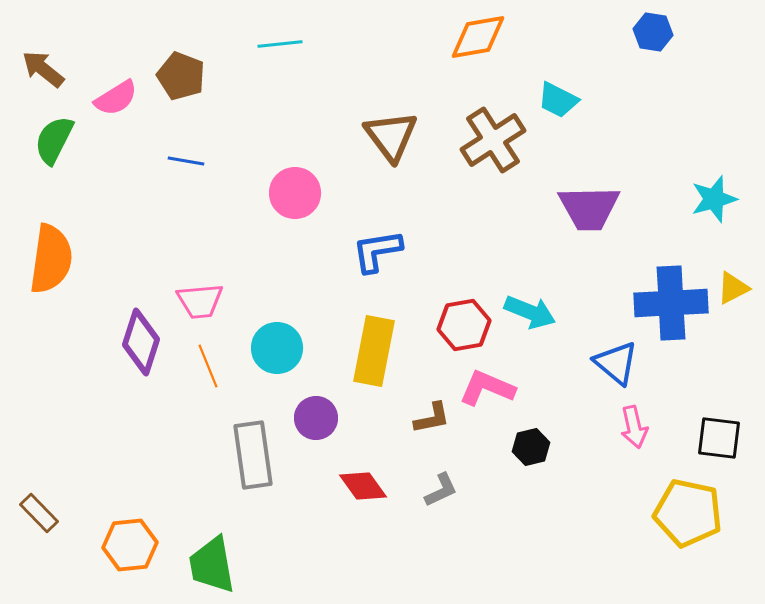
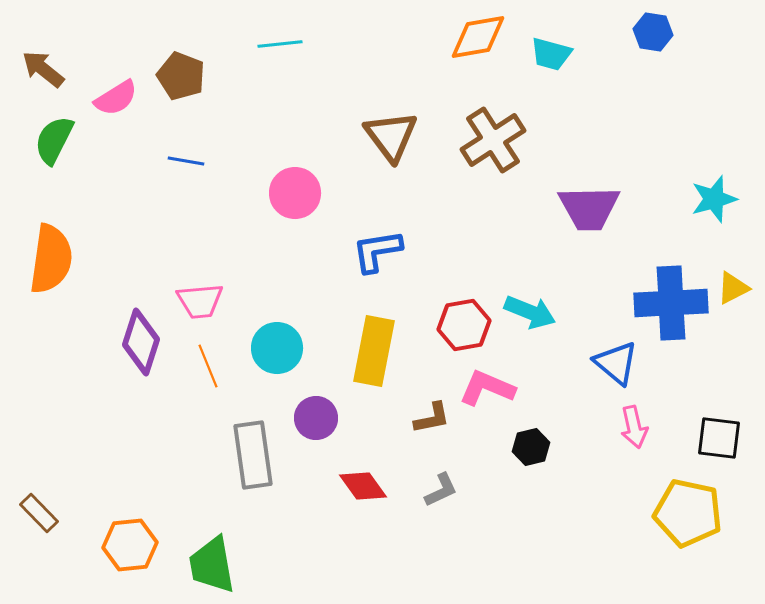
cyan trapezoid: moved 7 px left, 46 px up; rotated 12 degrees counterclockwise
